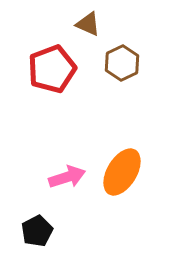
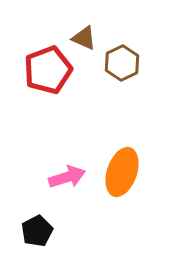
brown triangle: moved 4 px left, 14 px down
red pentagon: moved 4 px left, 1 px down
orange ellipse: rotated 12 degrees counterclockwise
